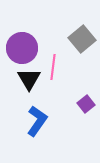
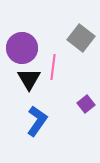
gray square: moved 1 px left, 1 px up; rotated 12 degrees counterclockwise
